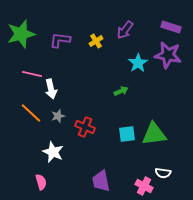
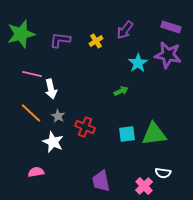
gray star: rotated 24 degrees counterclockwise
white star: moved 10 px up
pink semicircle: moved 5 px left, 10 px up; rotated 84 degrees counterclockwise
pink cross: rotated 18 degrees clockwise
